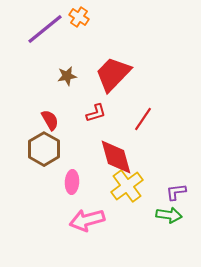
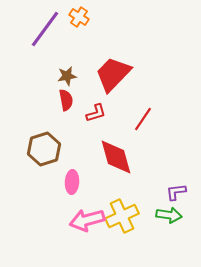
purple line: rotated 15 degrees counterclockwise
red semicircle: moved 16 px right, 20 px up; rotated 20 degrees clockwise
brown hexagon: rotated 12 degrees clockwise
yellow cross: moved 5 px left, 30 px down; rotated 12 degrees clockwise
